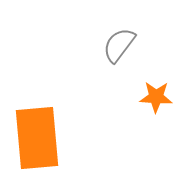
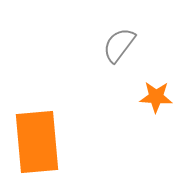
orange rectangle: moved 4 px down
